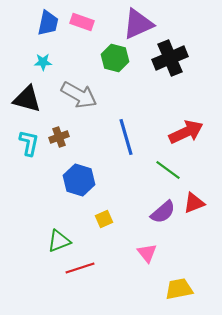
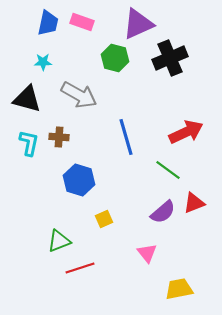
brown cross: rotated 24 degrees clockwise
